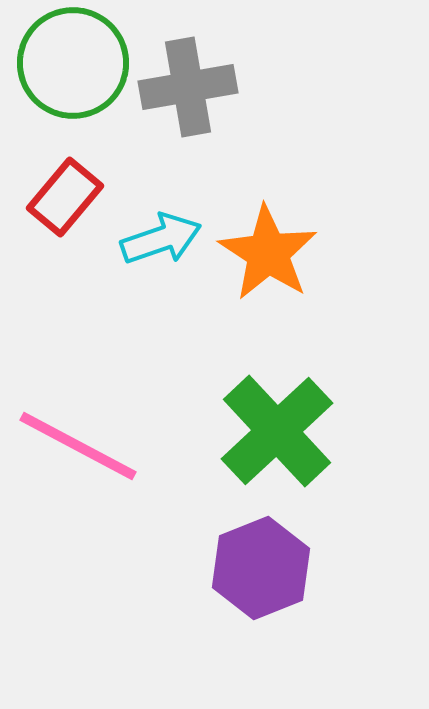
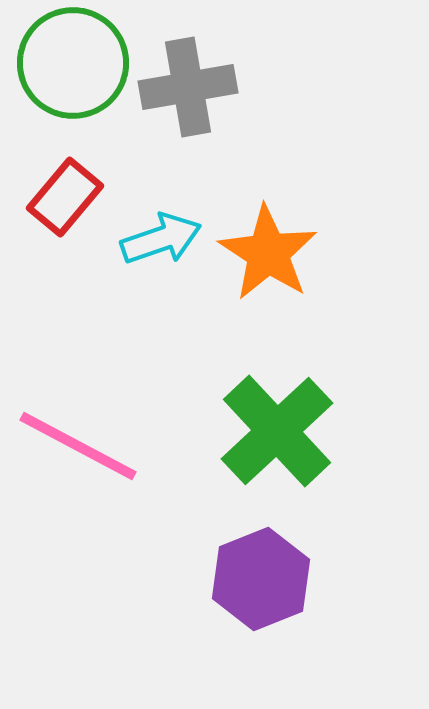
purple hexagon: moved 11 px down
